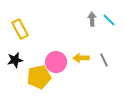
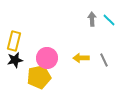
yellow rectangle: moved 6 px left, 12 px down; rotated 42 degrees clockwise
pink circle: moved 9 px left, 4 px up
